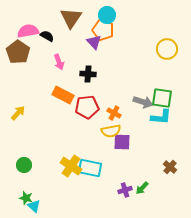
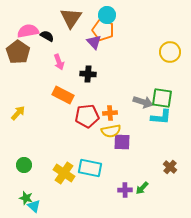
yellow circle: moved 3 px right, 3 px down
red pentagon: moved 9 px down
orange cross: moved 4 px left; rotated 32 degrees counterclockwise
yellow cross: moved 7 px left, 7 px down
purple cross: rotated 16 degrees clockwise
